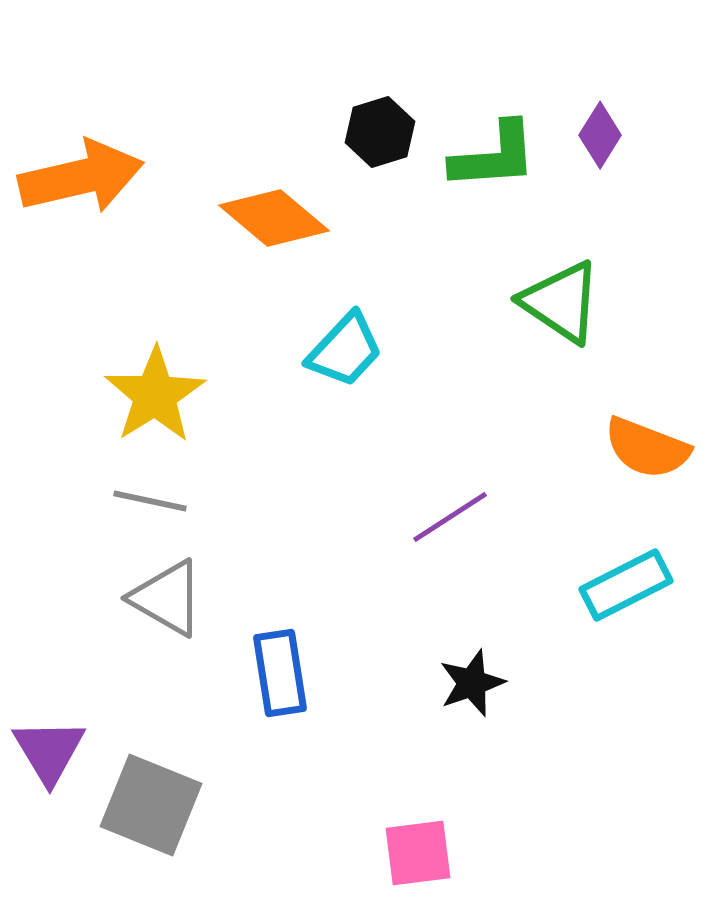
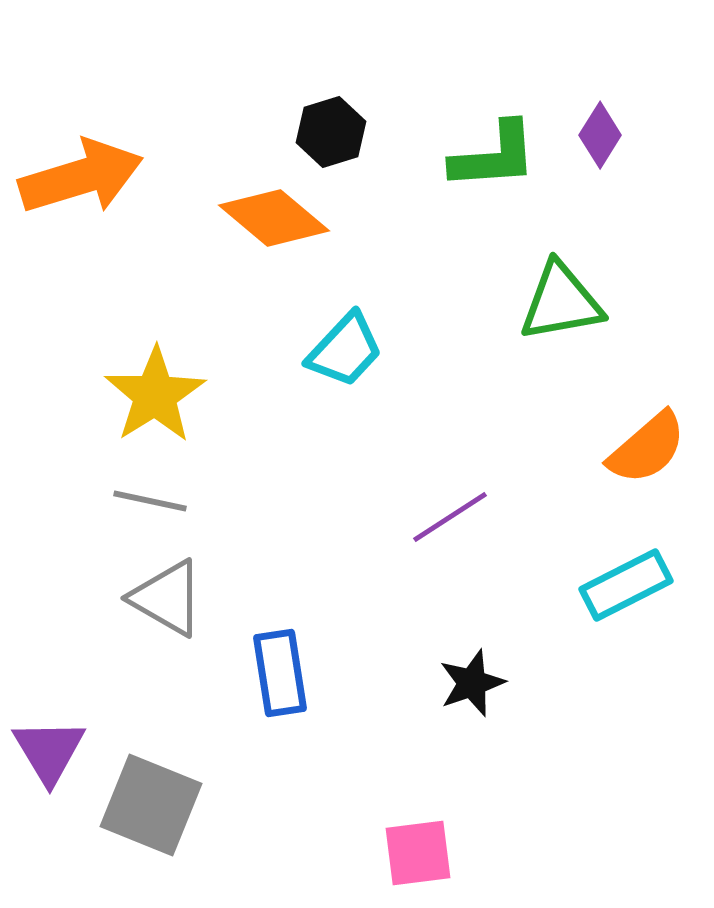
black hexagon: moved 49 px left
orange arrow: rotated 4 degrees counterclockwise
green triangle: rotated 44 degrees counterclockwise
orange semicircle: rotated 62 degrees counterclockwise
